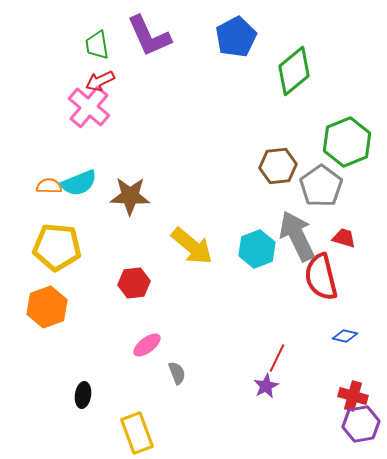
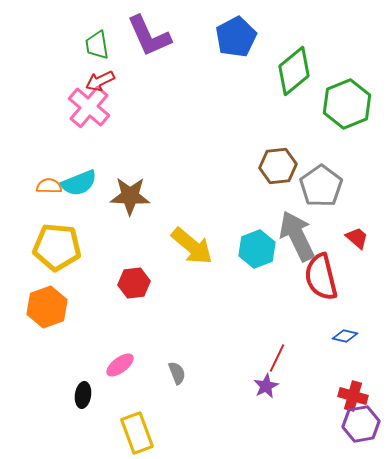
green hexagon: moved 38 px up
red trapezoid: moved 13 px right; rotated 25 degrees clockwise
pink ellipse: moved 27 px left, 20 px down
